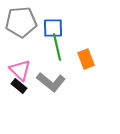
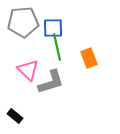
gray pentagon: moved 2 px right
orange rectangle: moved 3 px right, 1 px up
pink triangle: moved 8 px right
gray L-shape: rotated 56 degrees counterclockwise
black rectangle: moved 4 px left, 30 px down
